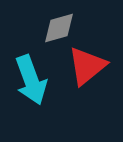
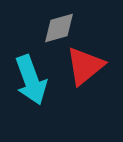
red triangle: moved 2 px left
